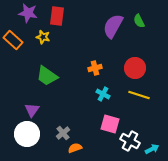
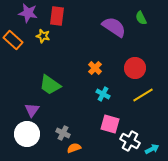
green semicircle: moved 2 px right, 3 px up
purple semicircle: moved 1 px right, 1 px down; rotated 95 degrees clockwise
yellow star: moved 1 px up
orange cross: rotated 32 degrees counterclockwise
green trapezoid: moved 3 px right, 9 px down
yellow line: moved 4 px right; rotated 50 degrees counterclockwise
gray cross: rotated 24 degrees counterclockwise
orange semicircle: moved 1 px left
